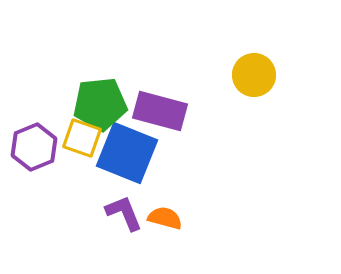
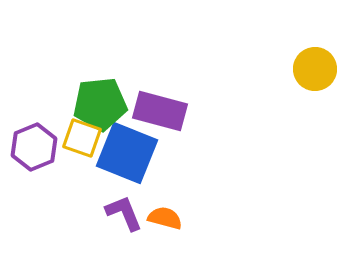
yellow circle: moved 61 px right, 6 px up
